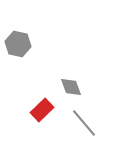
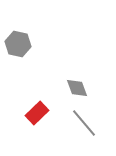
gray diamond: moved 6 px right, 1 px down
red rectangle: moved 5 px left, 3 px down
